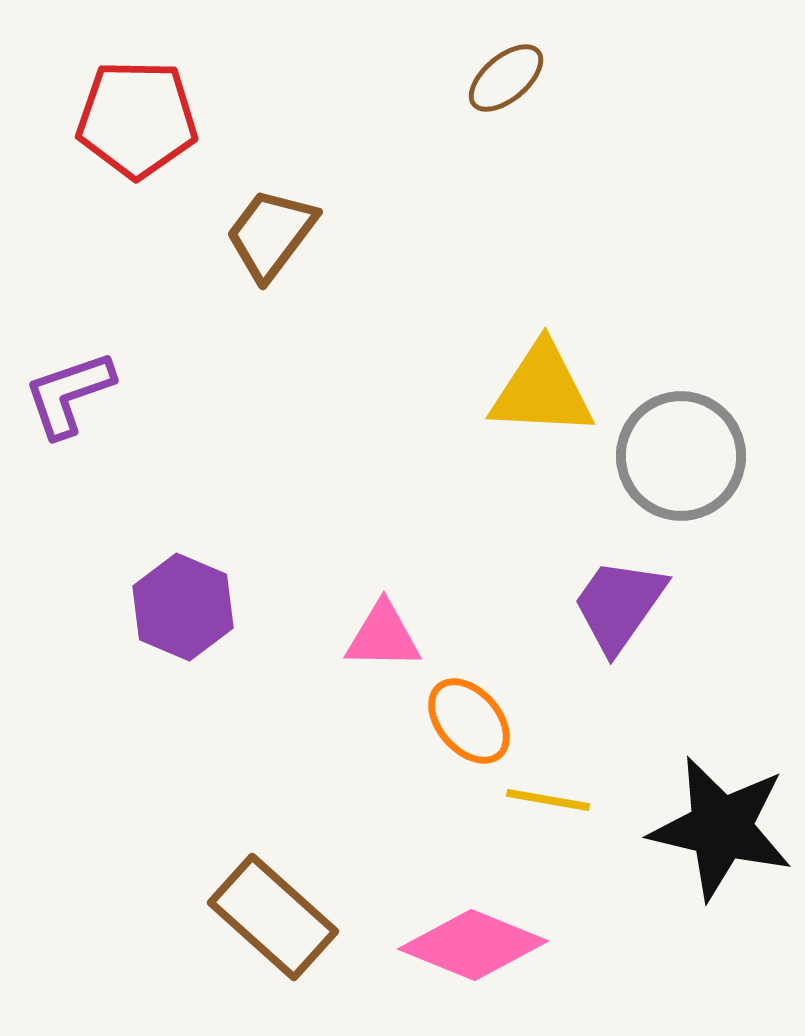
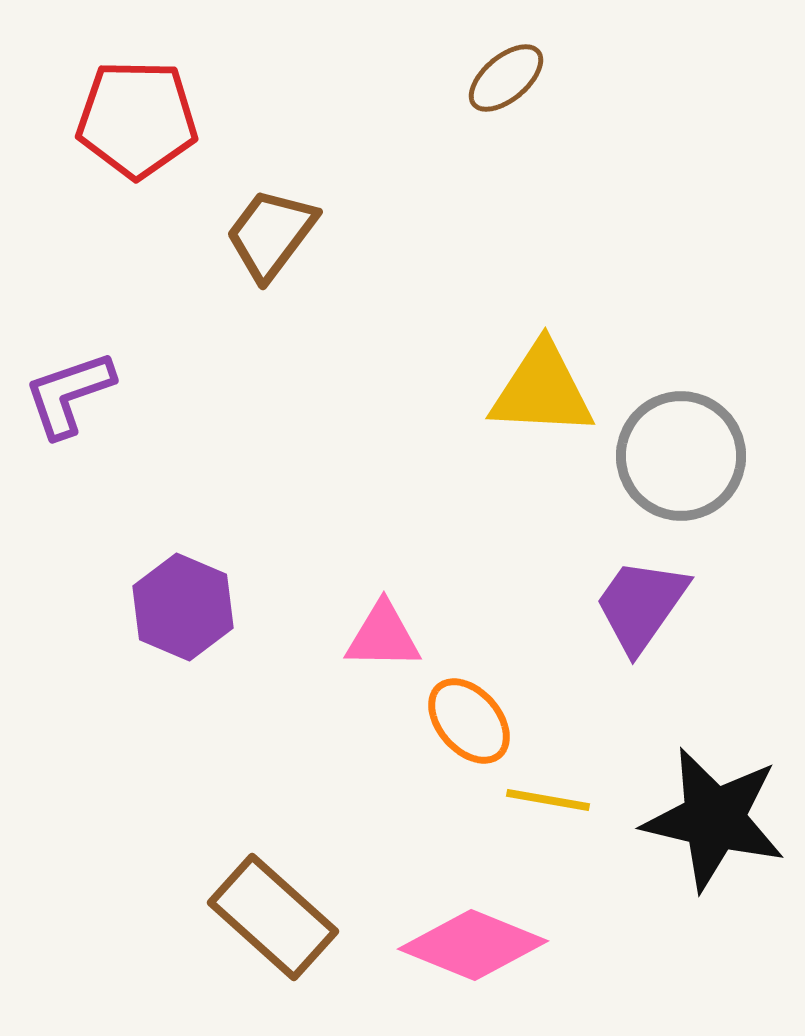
purple trapezoid: moved 22 px right
black star: moved 7 px left, 9 px up
